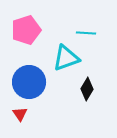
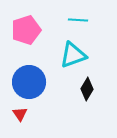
cyan line: moved 8 px left, 13 px up
cyan triangle: moved 7 px right, 3 px up
